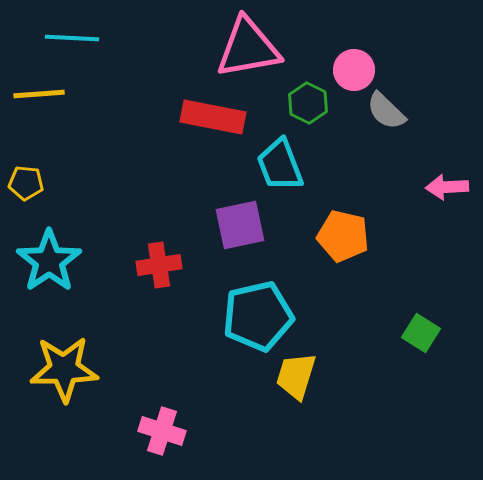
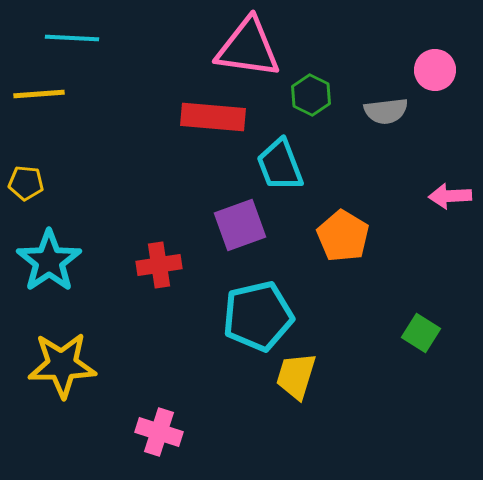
pink triangle: rotated 18 degrees clockwise
pink circle: moved 81 px right
green hexagon: moved 3 px right, 8 px up
gray semicircle: rotated 51 degrees counterclockwise
red rectangle: rotated 6 degrees counterclockwise
pink arrow: moved 3 px right, 9 px down
purple square: rotated 8 degrees counterclockwise
orange pentagon: rotated 18 degrees clockwise
yellow star: moved 2 px left, 4 px up
pink cross: moved 3 px left, 1 px down
